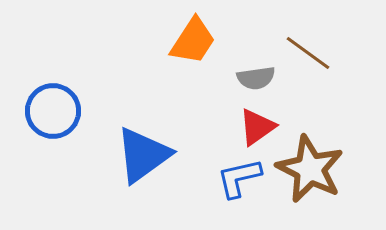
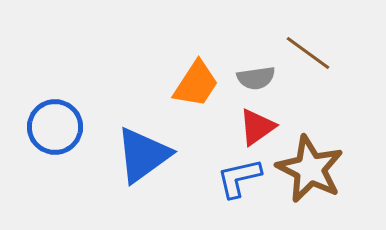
orange trapezoid: moved 3 px right, 43 px down
blue circle: moved 2 px right, 16 px down
